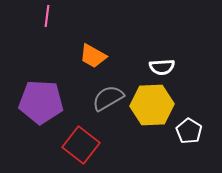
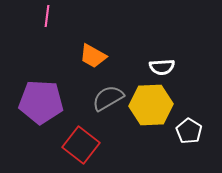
yellow hexagon: moved 1 px left
